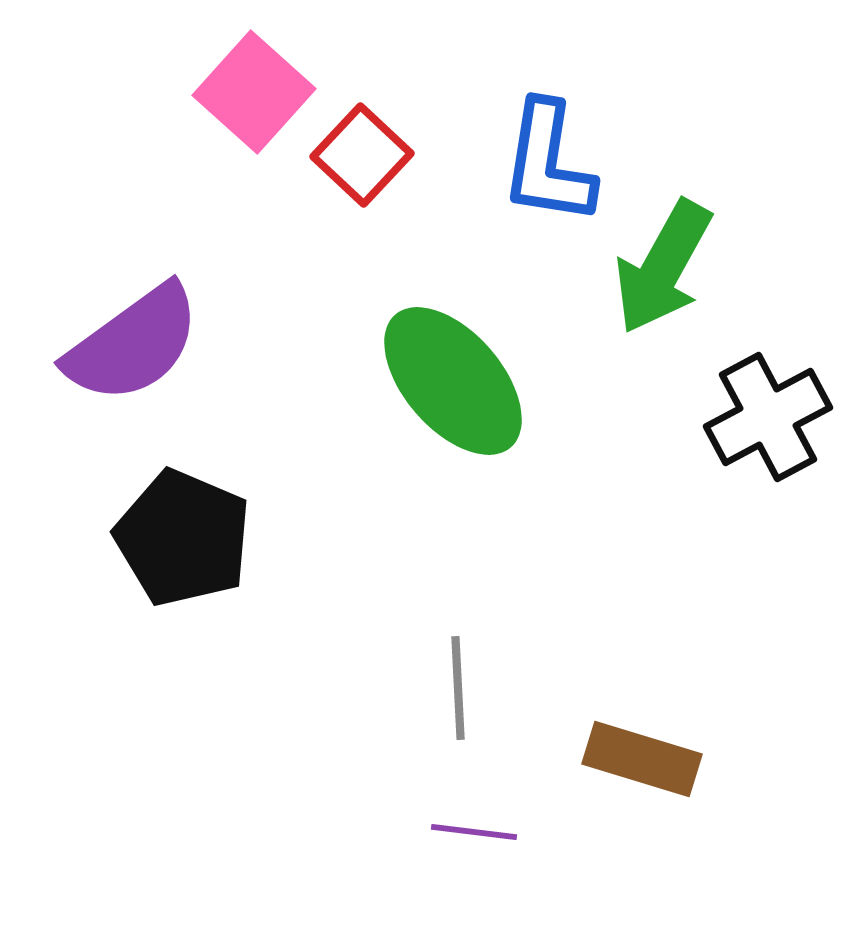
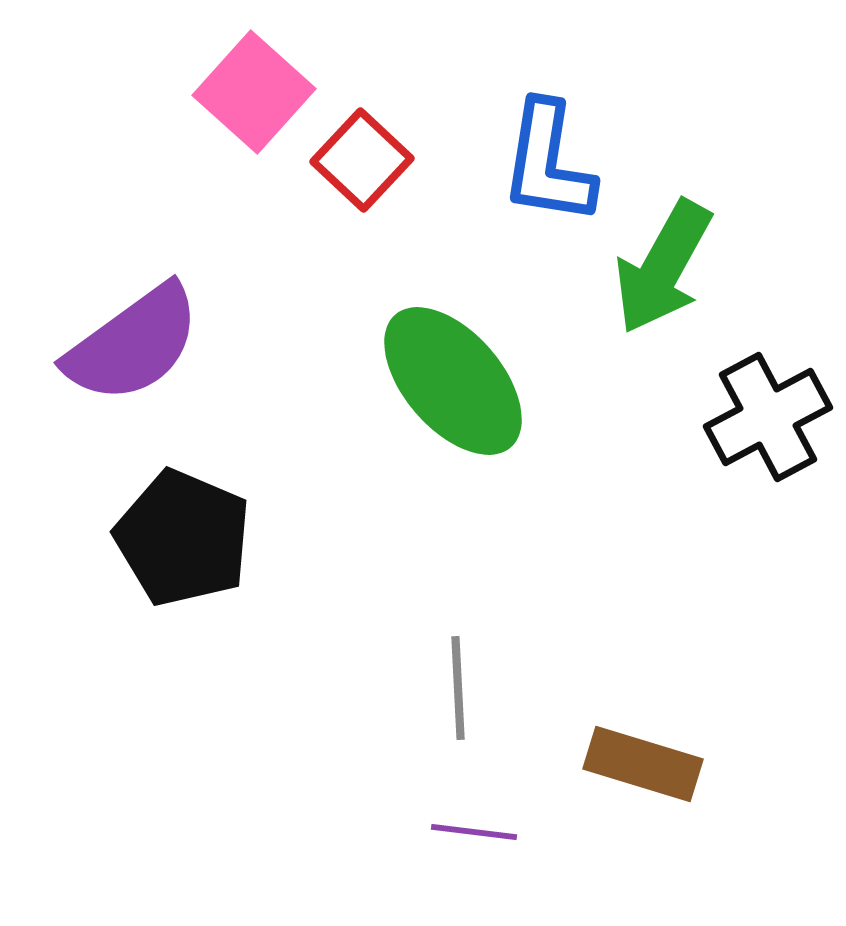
red square: moved 5 px down
brown rectangle: moved 1 px right, 5 px down
